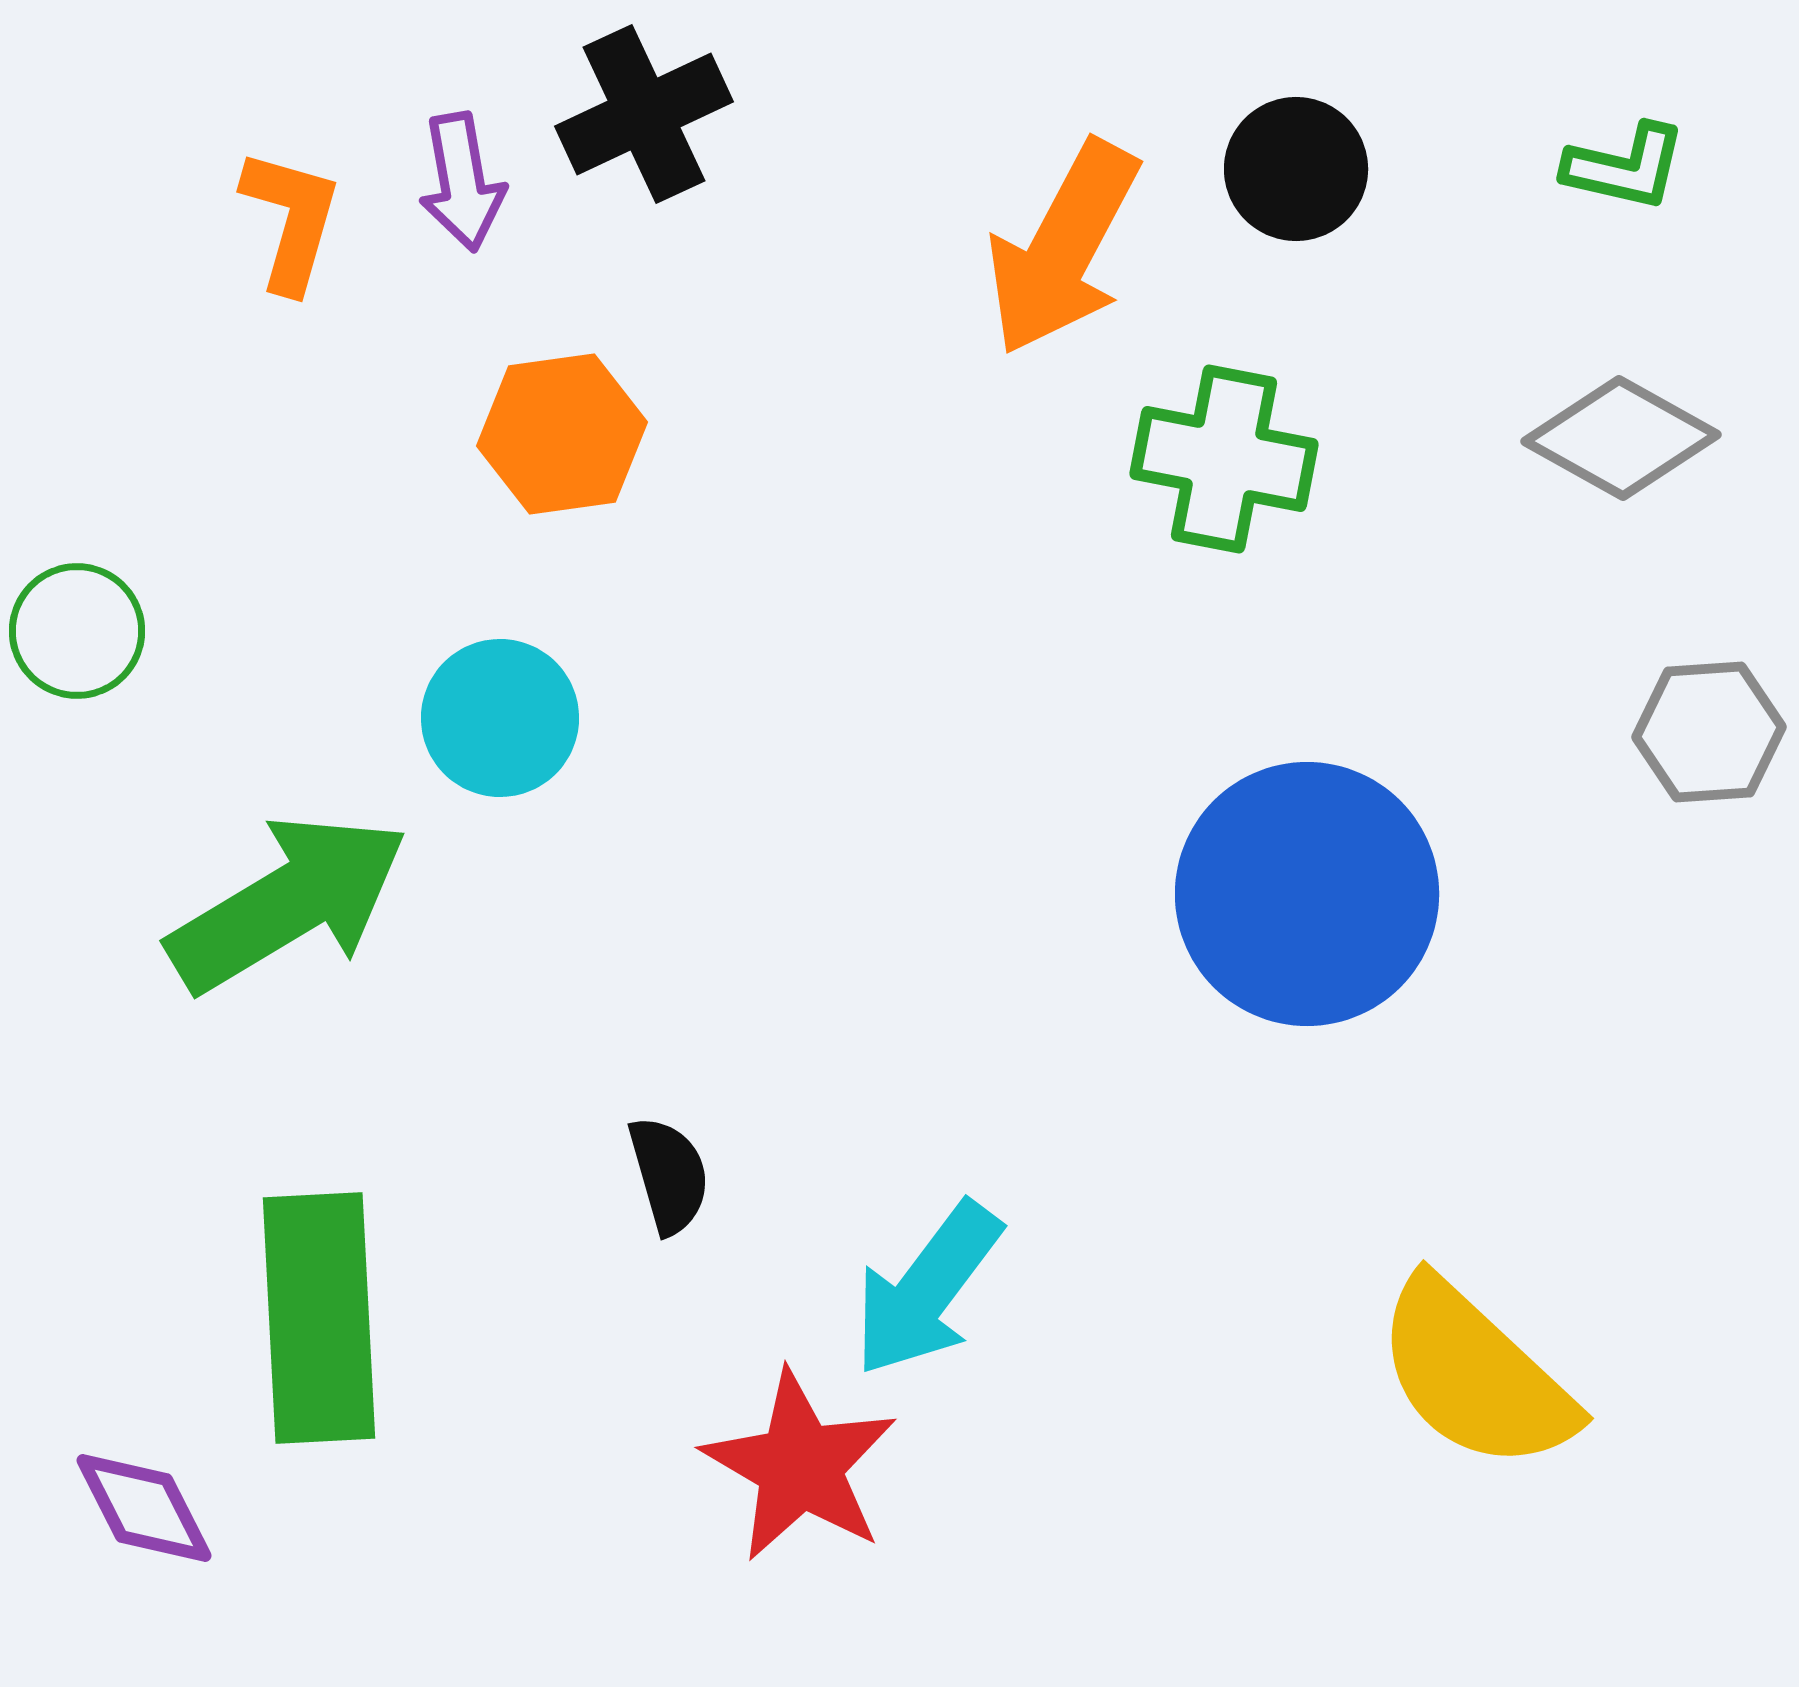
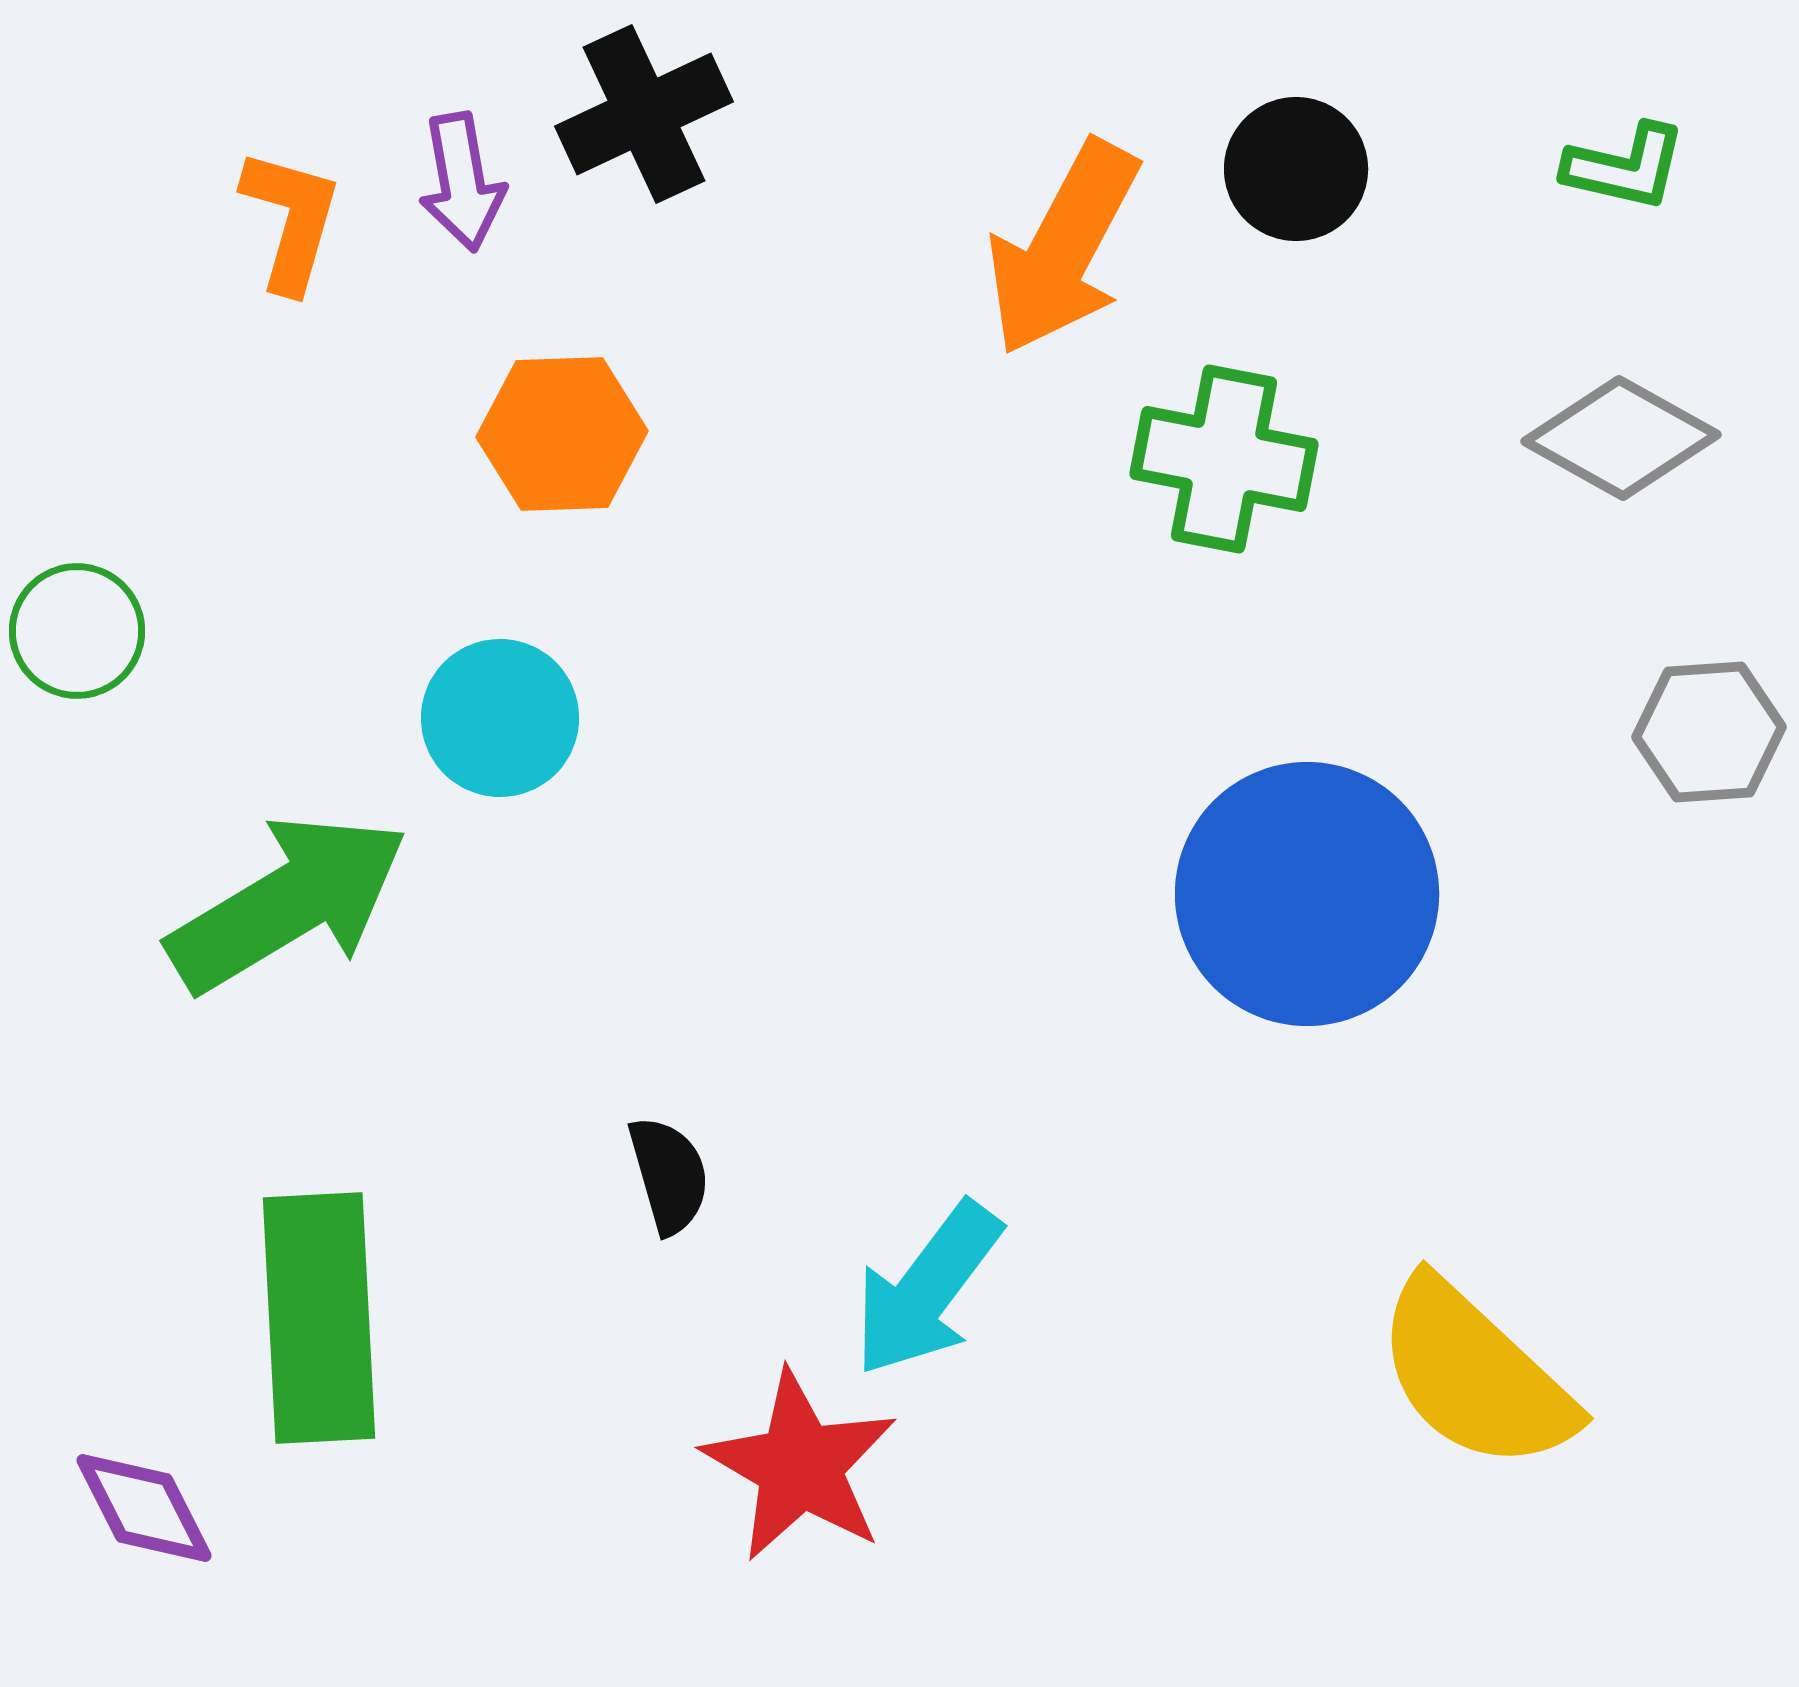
orange hexagon: rotated 6 degrees clockwise
